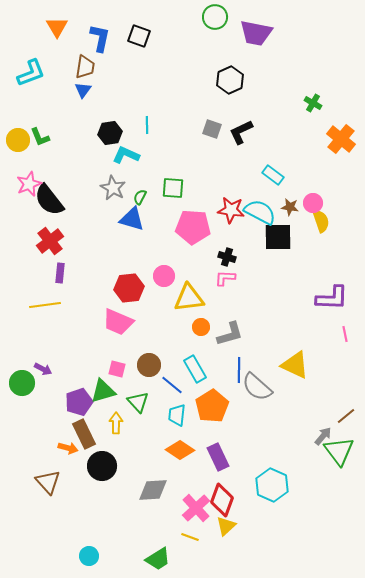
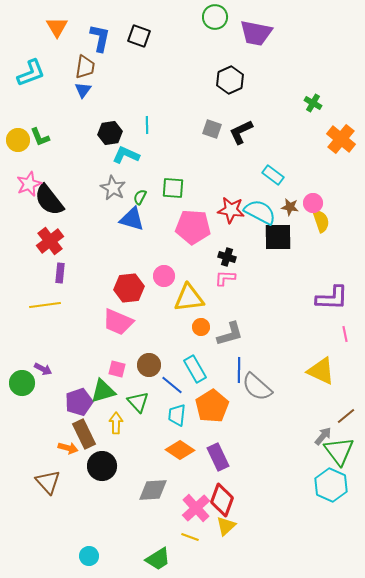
yellow triangle at (295, 365): moved 26 px right, 6 px down
cyan hexagon at (272, 485): moved 59 px right
